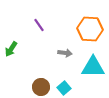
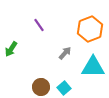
orange hexagon: rotated 25 degrees counterclockwise
gray arrow: rotated 56 degrees counterclockwise
